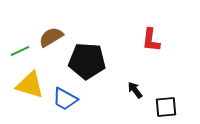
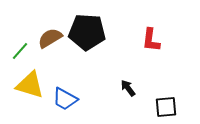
brown semicircle: moved 1 px left, 1 px down
green line: rotated 24 degrees counterclockwise
black pentagon: moved 29 px up
black arrow: moved 7 px left, 2 px up
